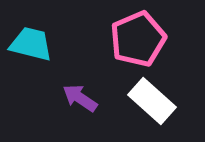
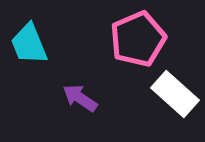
cyan trapezoid: moved 2 px left; rotated 126 degrees counterclockwise
white rectangle: moved 23 px right, 7 px up
